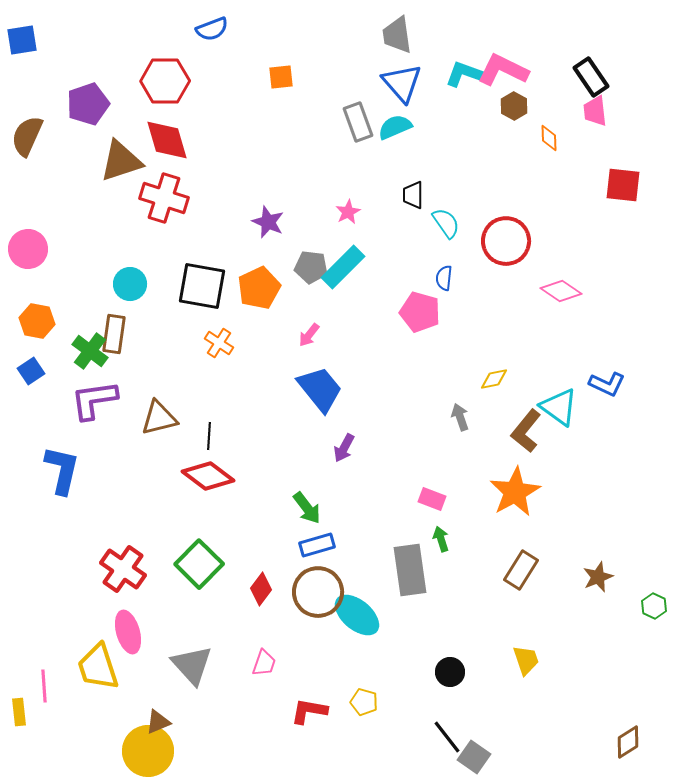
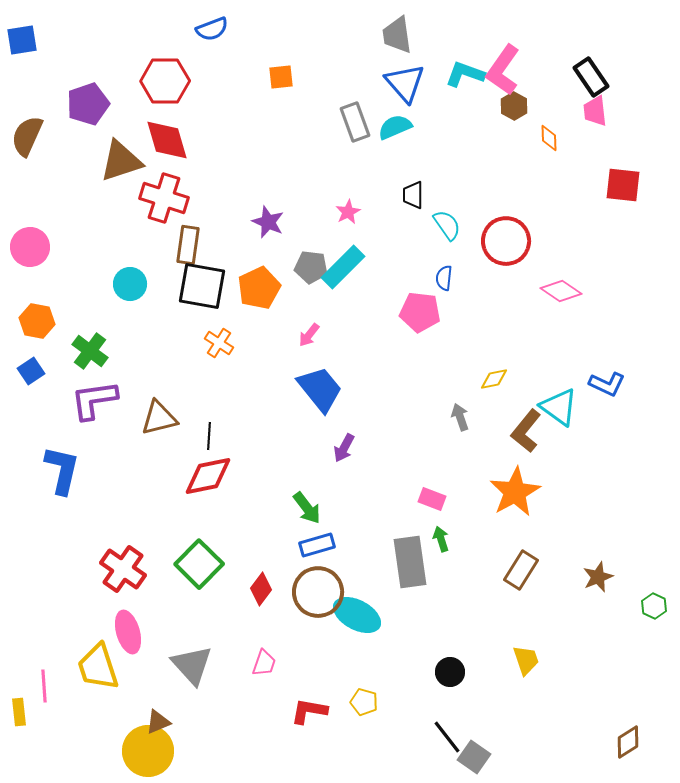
pink L-shape at (503, 70): rotated 81 degrees counterclockwise
blue triangle at (402, 83): moved 3 px right
gray rectangle at (358, 122): moved 3 px left
cyan semicircle at (446, 223): moved 1 px right, 2 px down
pink circle at (28, 249): moved 2 px right, 2 px up
pink pentagon at (420, 312): rotated 9 degrees counterclockwise
brown rectangle at (114, 334): moved 74 px right, 89 px up
red diamond at (208, 476): rotated 48 degrees counterclockwise
gray rectangle at (410, 570): moved 8 px up
cyan ellipse at (357, 615): rotated 12 degrees counterclockwise
